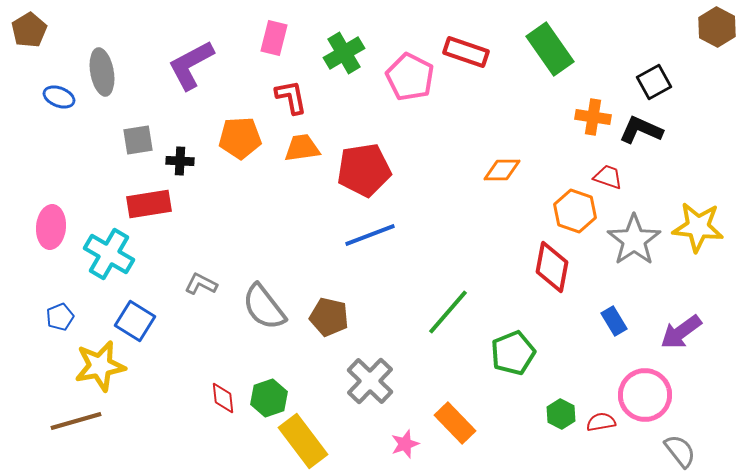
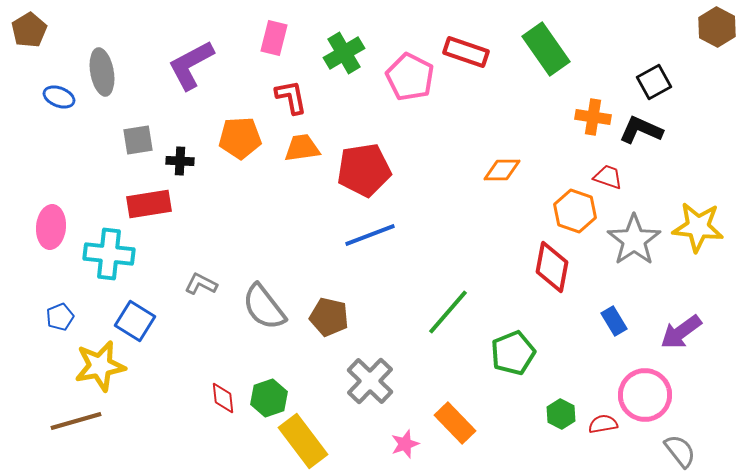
green rectangle at (550, 49): moved 4 px left
cyan cross at (109, 254): rotated 24 degrees counterclockwise
red semicircle at (601, 422): moved 2 px right, 2 px down
